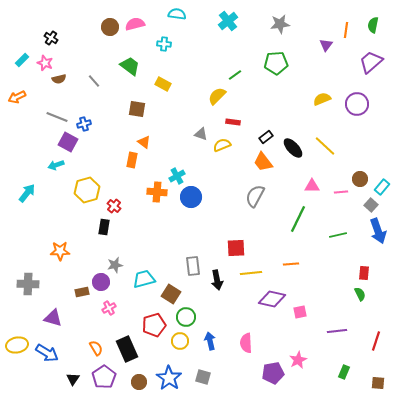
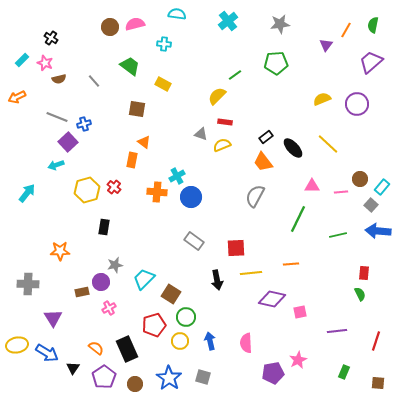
orange line at (346, 30): rotated 21 degrees clockwise
red rectangle at (233, 122): moved 8 px left
purple square at (68, 142): rotated 18 degrees clockwise
yellow line at (325, 146): moved 3 px right, 2 px up
red cross at (114, 206): moved 19 px up
blue arrow at (378, 231): rotated 115 degrees clockwise
gray rectangle at (193, 266): moved 1 px right, 25 px up; rotated 48 degrees counterclockwise
cyan trapezoid at (144, 279): rotated 30 degrees counterclockwise
purple triangle at (53, 318): rotated 42 degrees clockwise
orange semicircle at (96, 348): rotated 21 degrees counterclockwise
black triangle at (73, 379): moved 11 px up
brown circle at (139, 382): moved 4 px left, 2 px down
